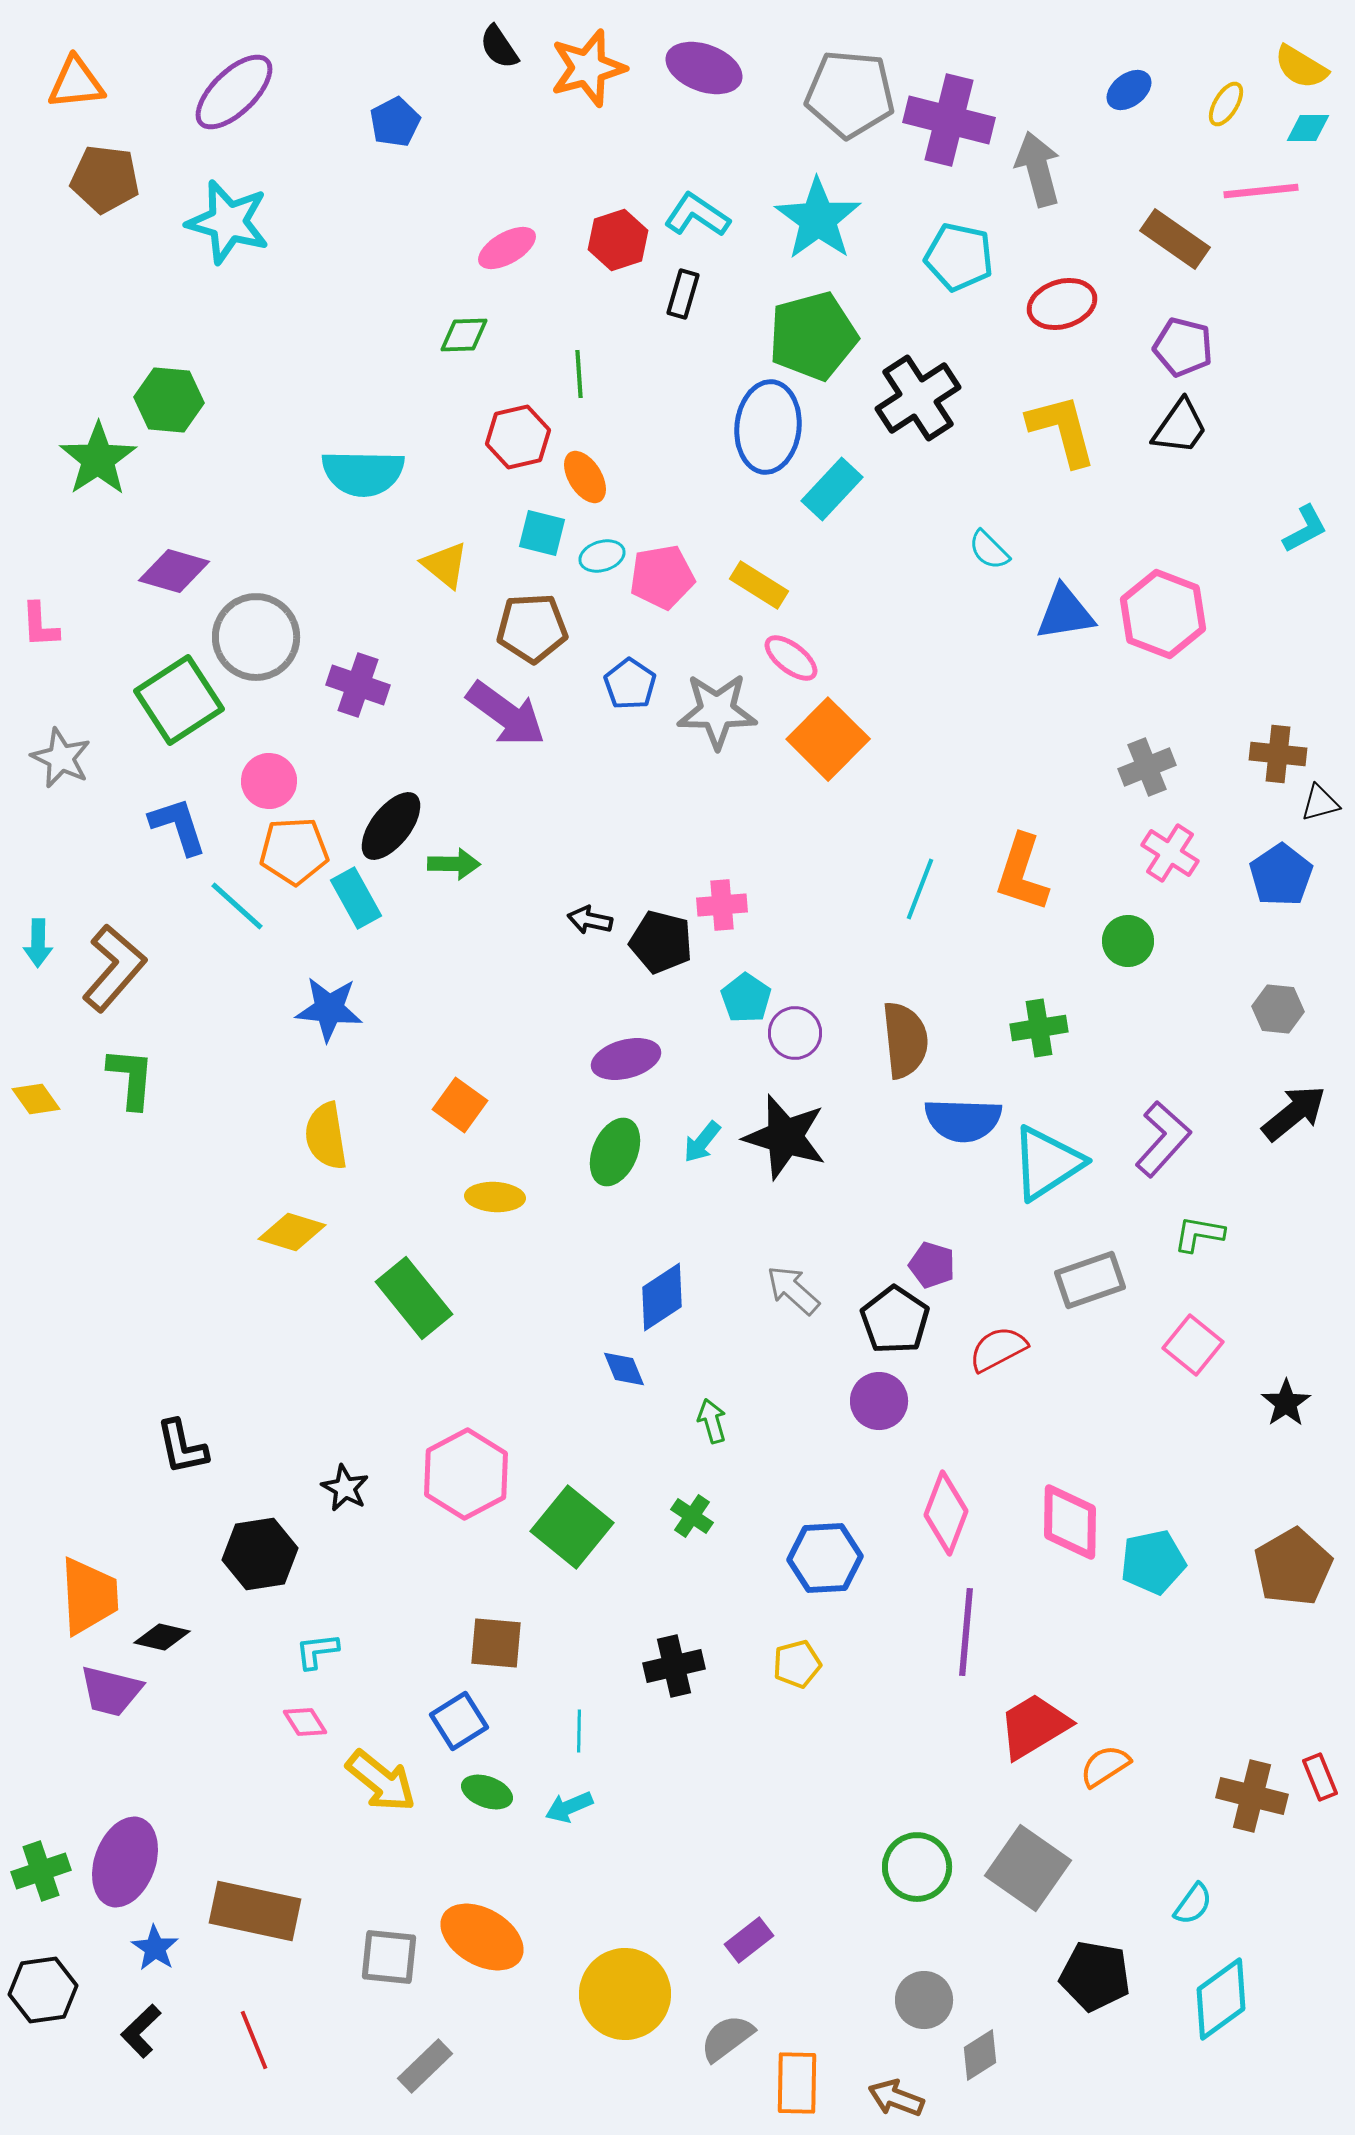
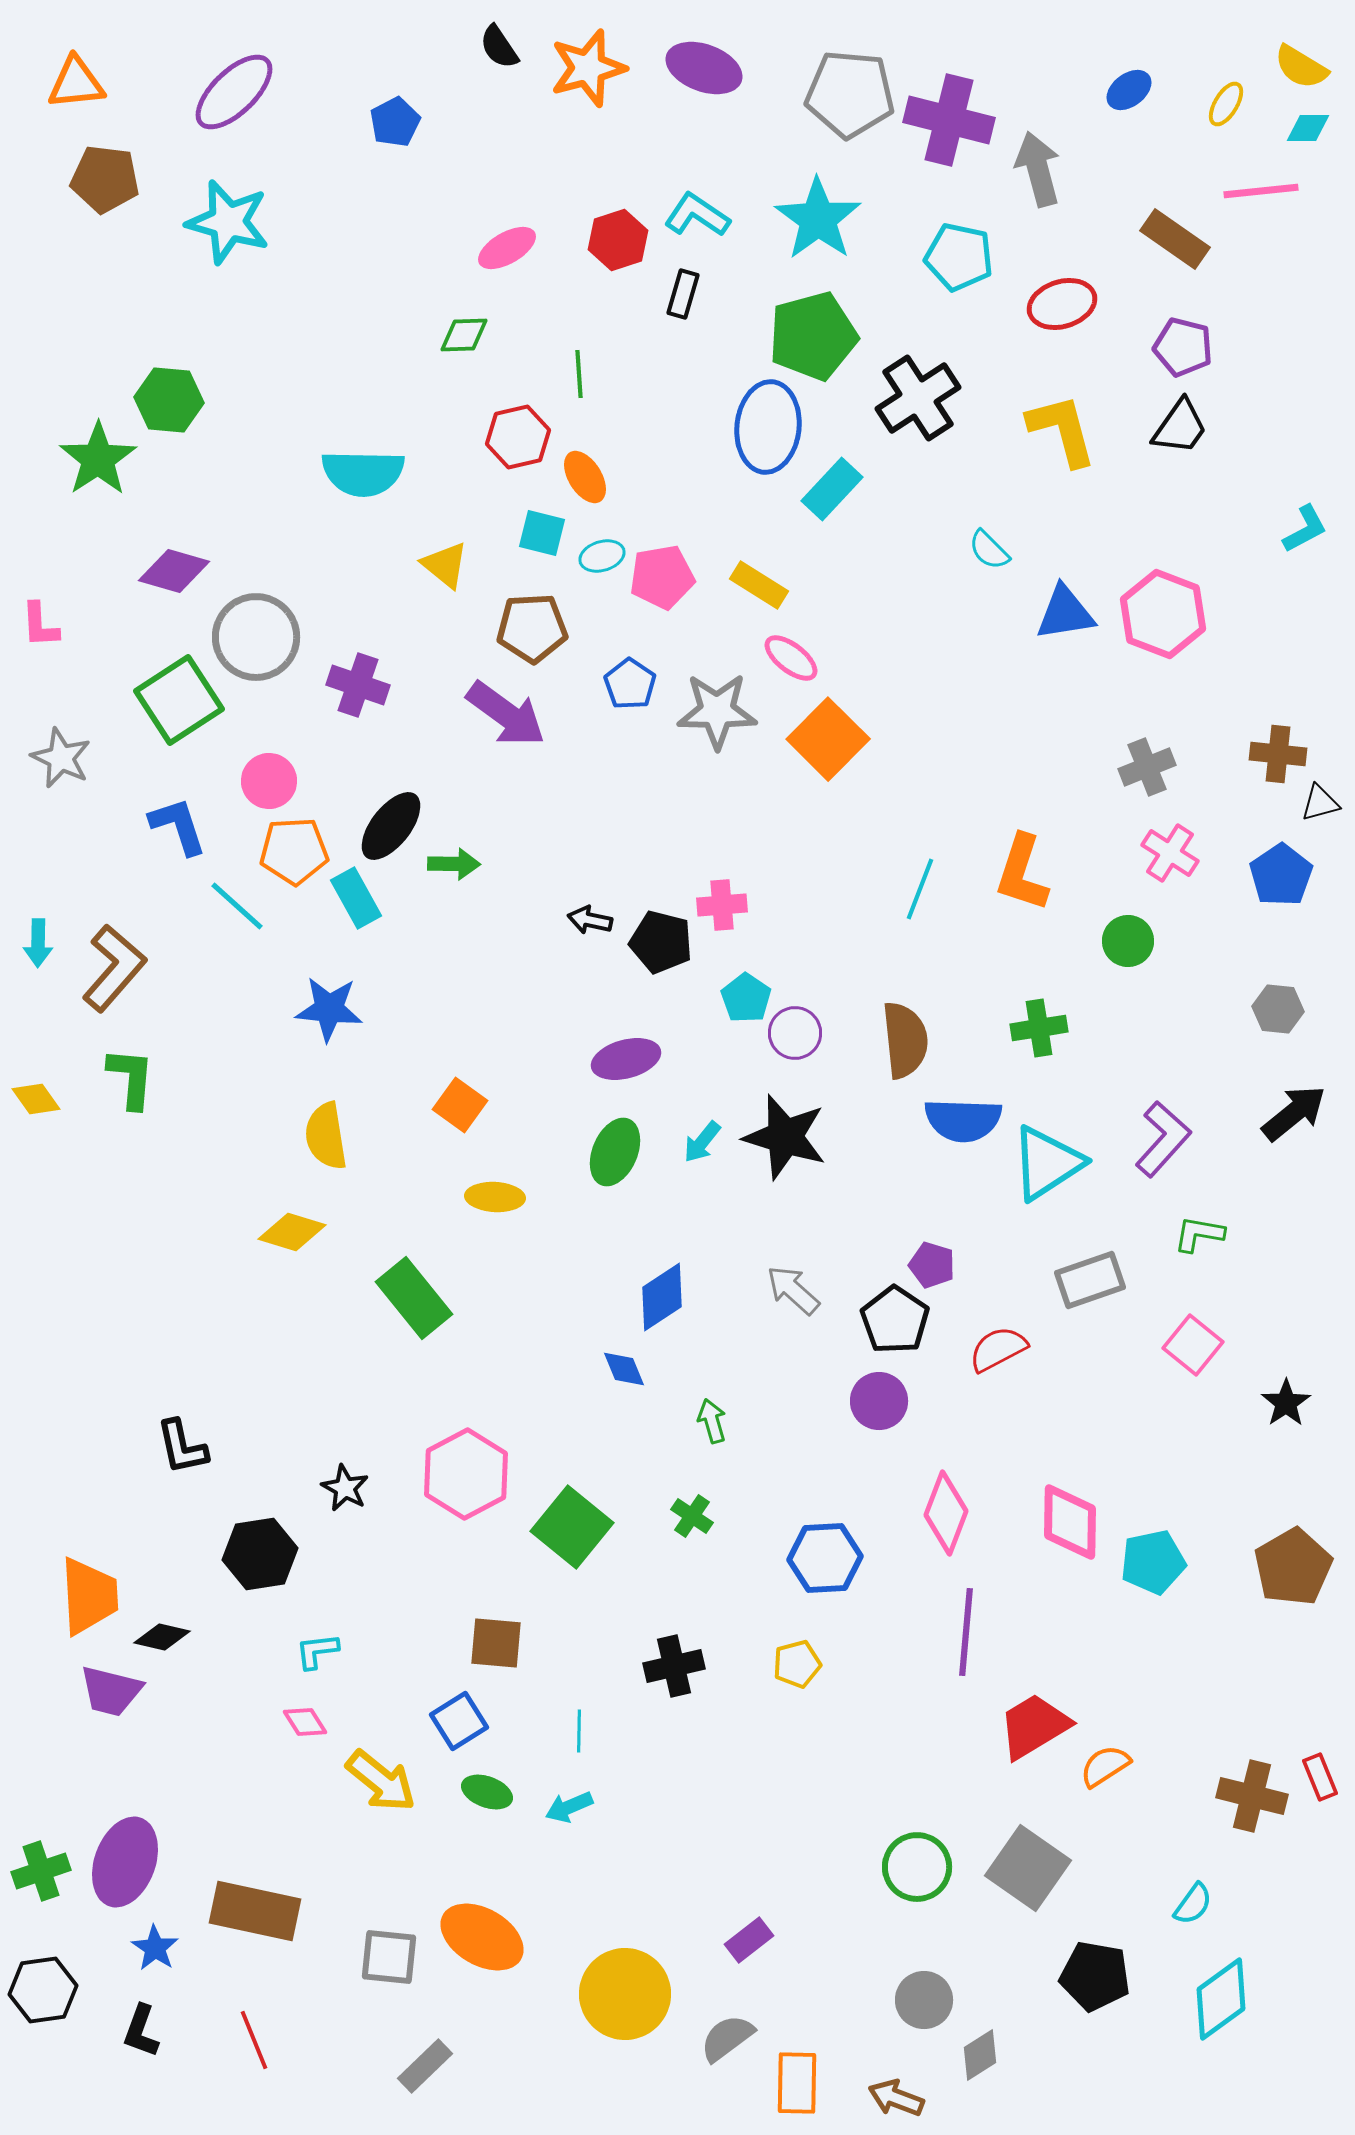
black L-shape at (141, 2031): rotated 26 degrees counterclockwise
